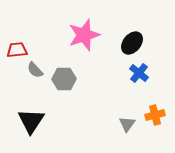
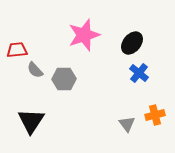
gray triangle: rotated 12 degrees counterclockwise
